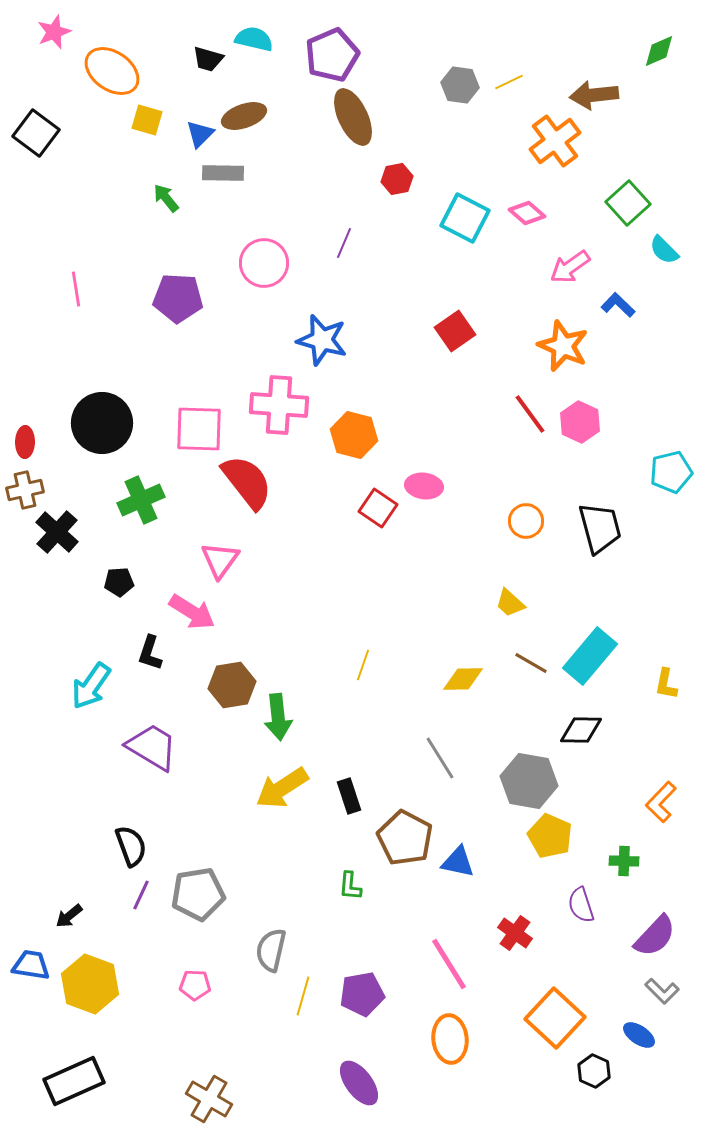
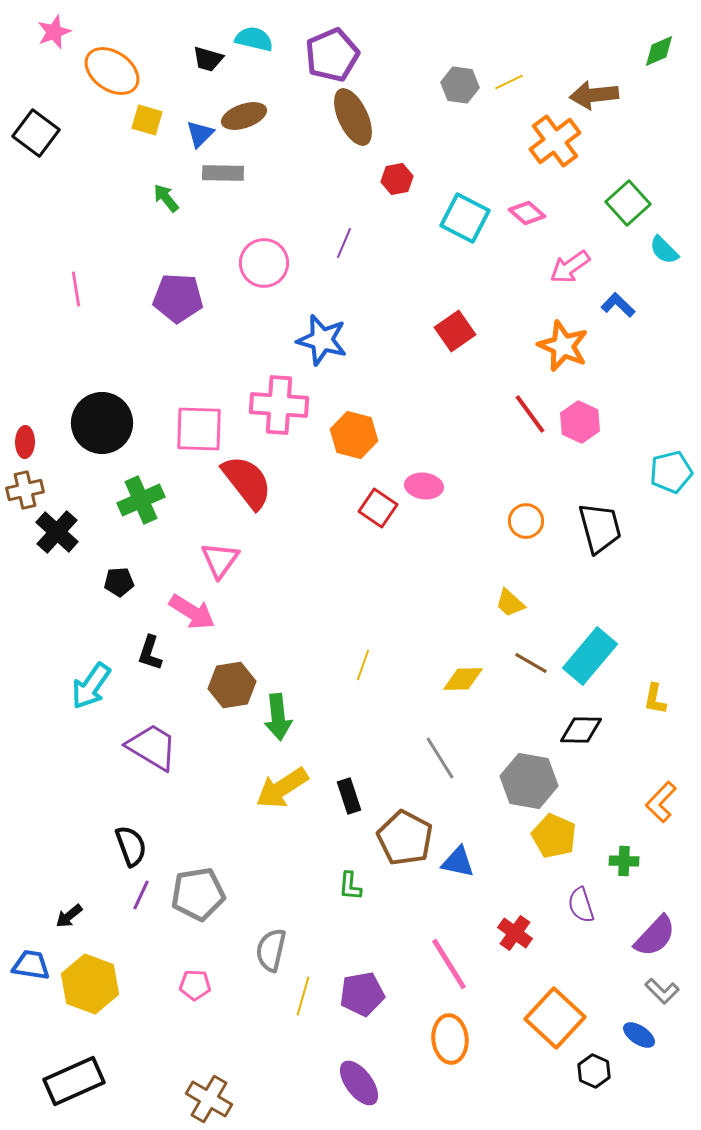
yellow L-shape at (666, 684): moved 11 px left, 15 px down
yellow pentagon at (550, 836): moved 4 px right
